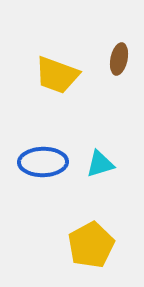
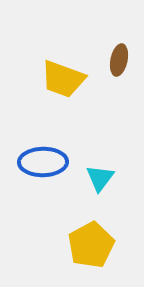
brown ellipse: moved 1 px down
yellow trapezoid: moved 6 px right, 4 px down
cyan triangle: moved 14 px down; rotated 36 degrees counterclockwise
